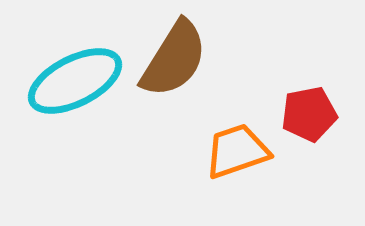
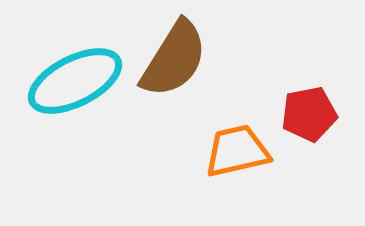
orange trapezoid: rotated 6 degrees clockwise
